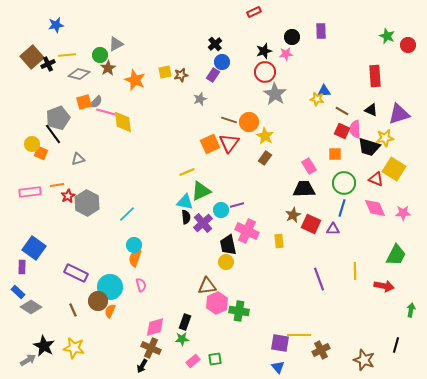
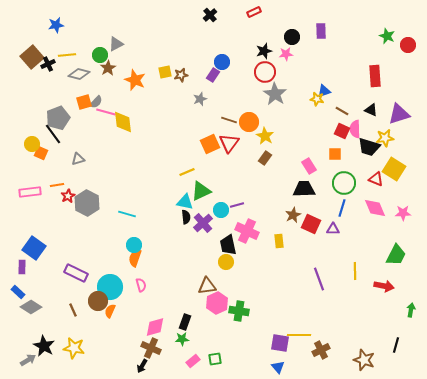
black cross at (215, 44): moved 5 px left, 29 px up
blue triangle at (324, 91): rotated 16 degrees counterclockwise
cyan line at (127, 214): rotated 60 degrees clockwise
